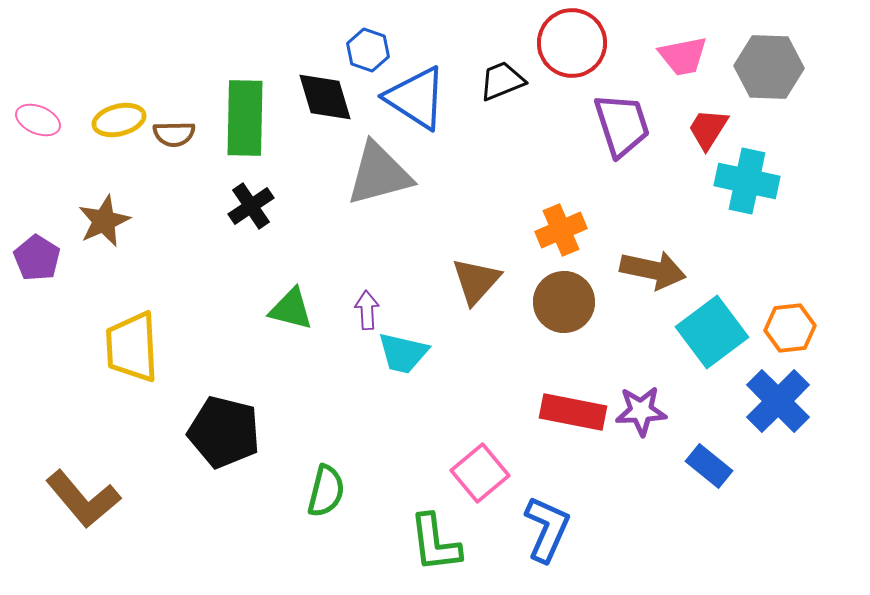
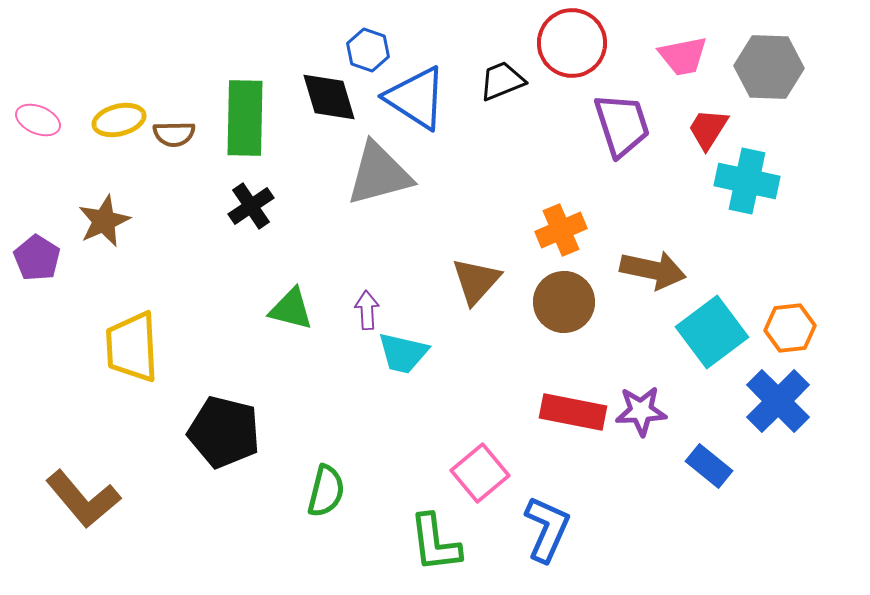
black diamond: moved 4 px right
